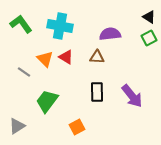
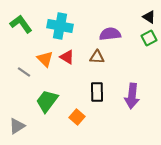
red triangle: moved 1 px right
purple arrow: rotated 45 degrees clockwise
orange square: moved 10 px up; rotated 21 degrees counterclockwise
